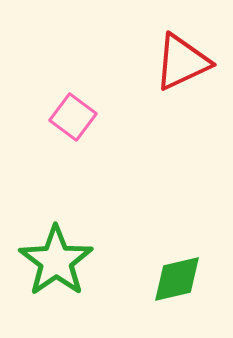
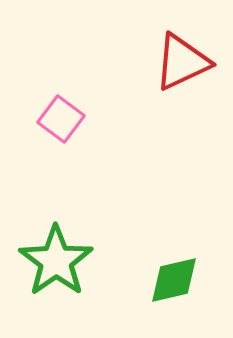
pink square: moved 12 px left, 2 px down
green diamond: moved 3 px left, 1 px down
